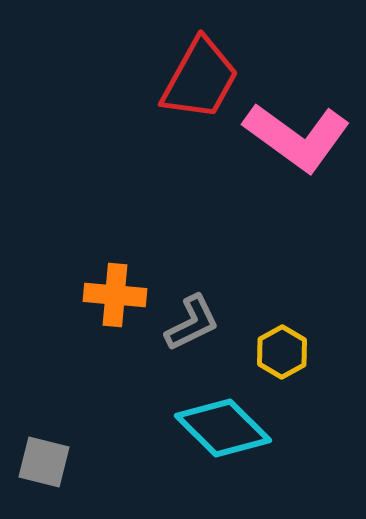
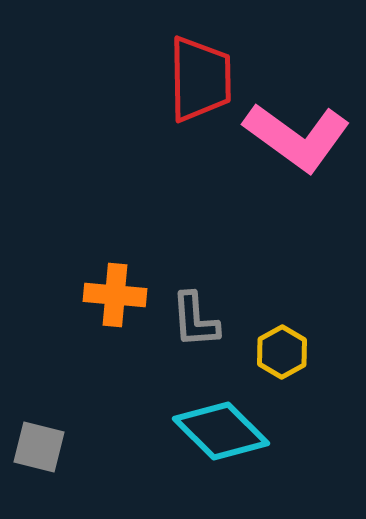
red trapezoid: rotated 30 degrees counterclockwise
gray L-shape: moved 3 px right, 3 px up; rotated 112 degrees clockwise
cyan diamond: moved 2 px left, 3 px down
gray square: moved 5 px left, 15 px up
